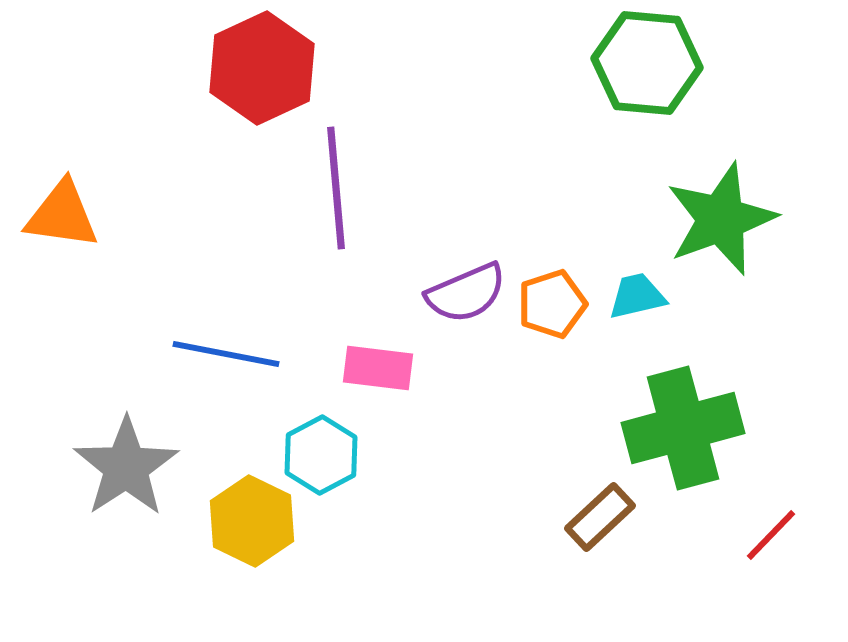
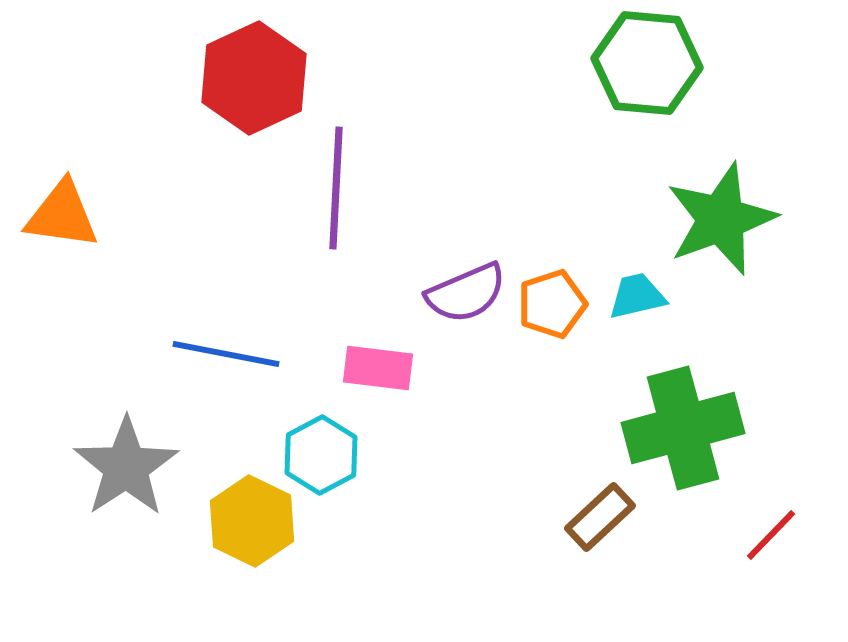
red hexagon: moved 8 px left, 10 px down
purple line: rotated 8 degrees clockwise
